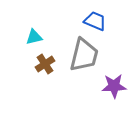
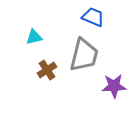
blue trapezoid: moved 2 px left, 4 px up
brown cross: moved 2 px right, 6 px down
